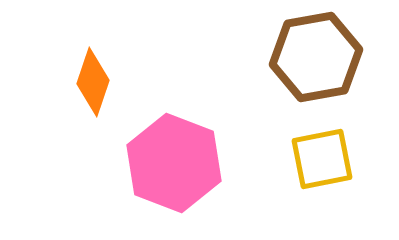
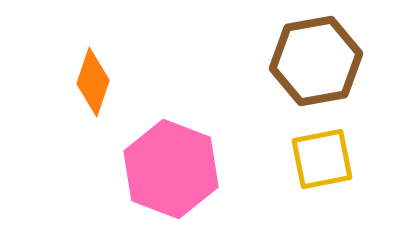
brown hexagon: moved 4 px down
pink hexagon: moved 3 px left, 6 px down
